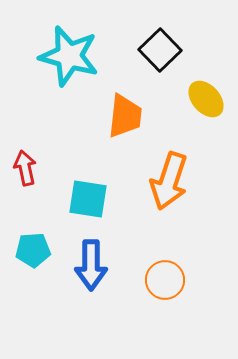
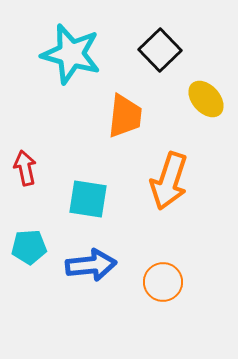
cyan star: moved 2 px right, 2 px up
cyan pentagon: moved 4 px left, 3 px up
blue arrow: rotated 96 degrees counterclockwise
orange circle: moved 2 px left, 2 px down
